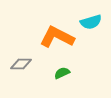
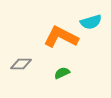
orange L-shape: moved 4 px right
